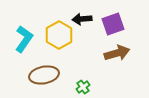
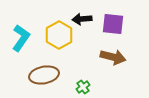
purple square: rotated 25 degrees clockwise
cyan L-shape: moved 3 px left, 1 px up
brown arrow: moved 4 px left, 4 px down; rotated 30 degrees clockwise
